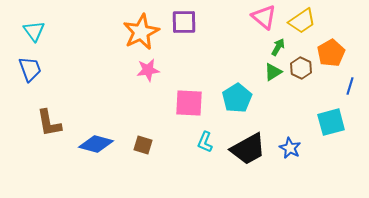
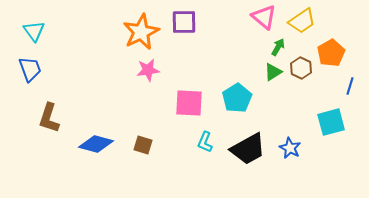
brown L-shape: moved 5 px up; rotated 28 degrees clockwise
